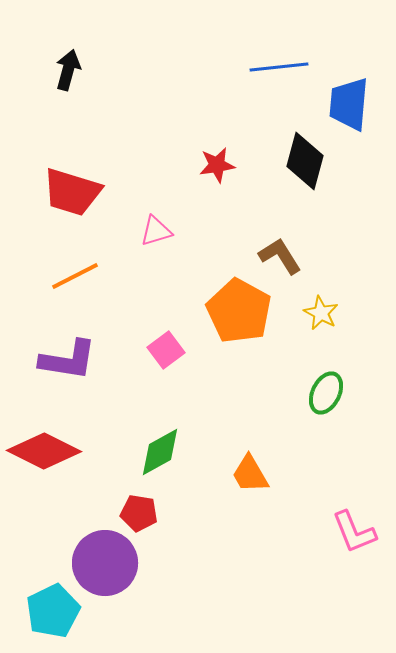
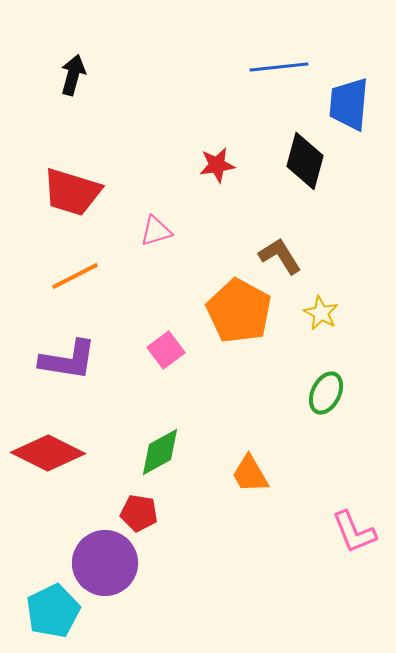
black arrow: moved 5 px right, 5 px down
red diamond: moved 4 px right, 2 px down
